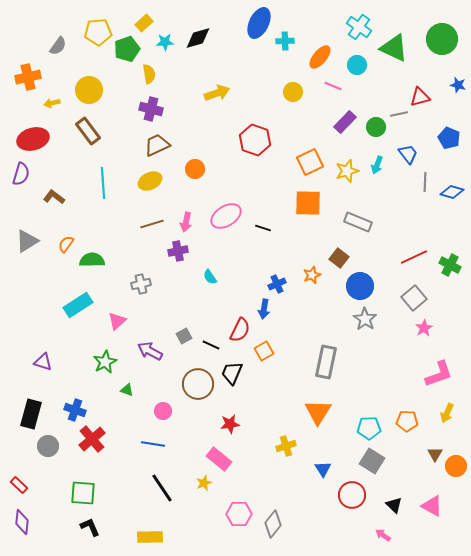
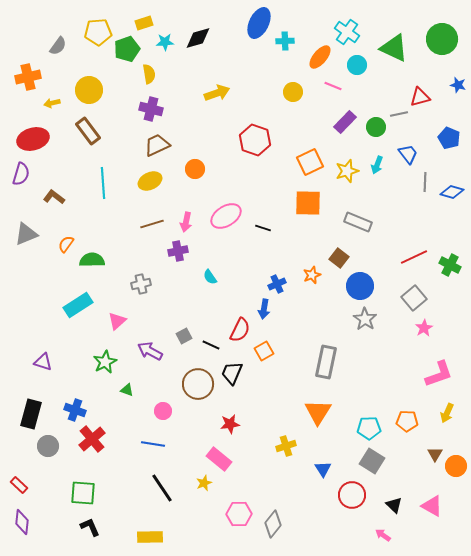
yellow rectangle at (144, 23): rotated 24 degrees clockwise
cyan cross at (359, 27): moved 12 px left, 5 px down
gray triangle at (27, 241): moved 1 px left, 7 px up; rotated 10 degrees clockwise
